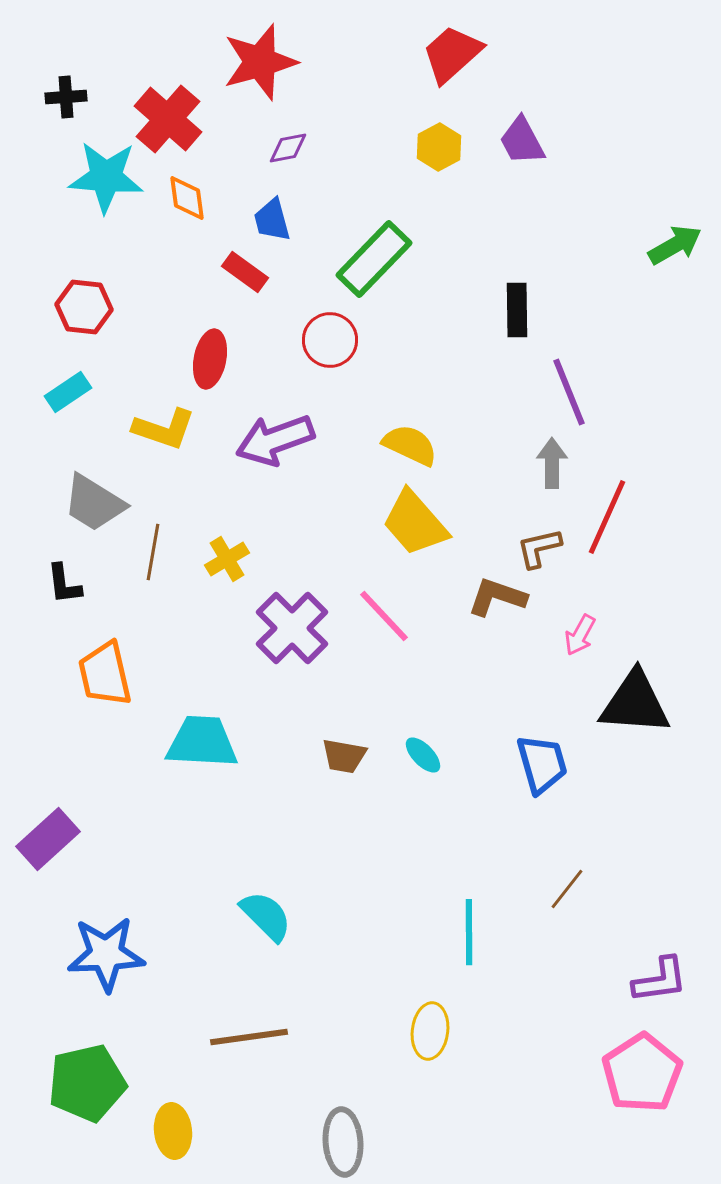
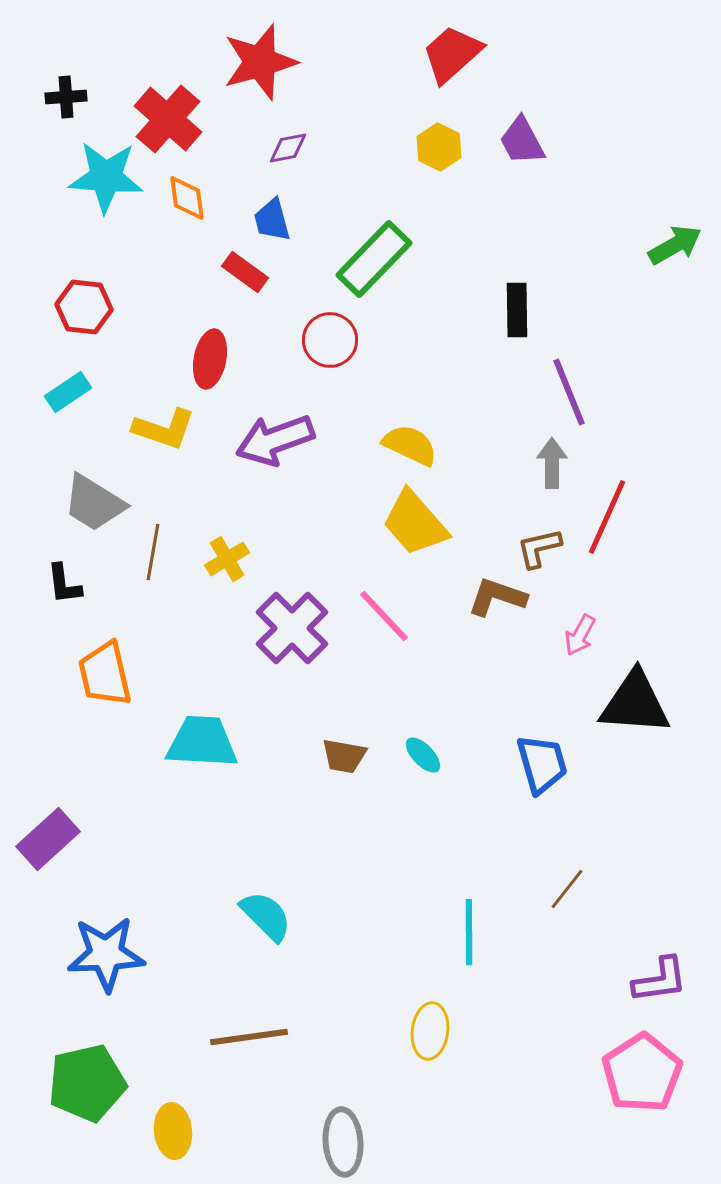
yellow hexagon at (439, 147): rotated 6 degrees counterclockwise
